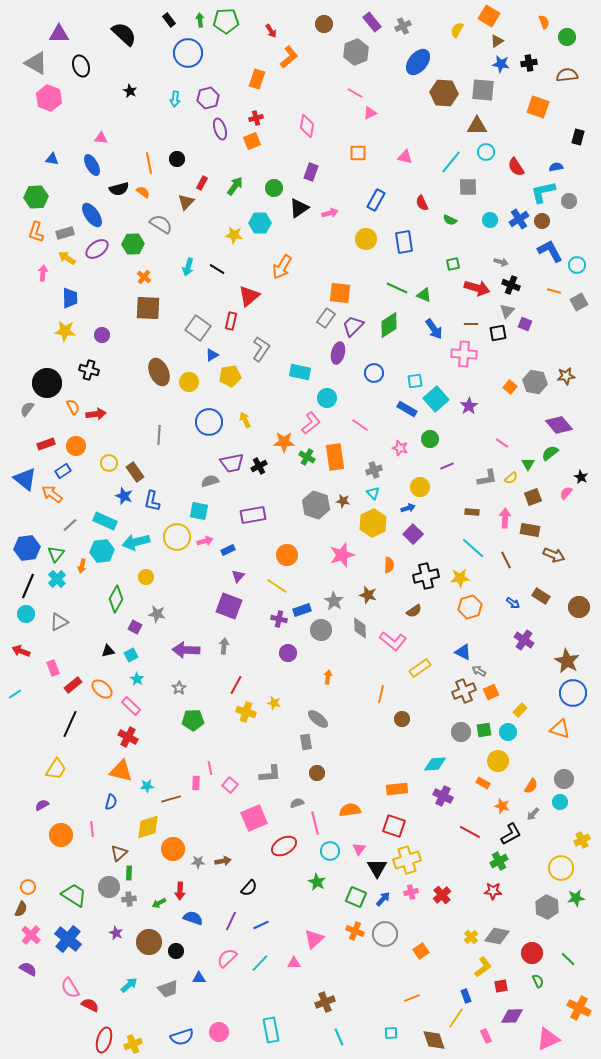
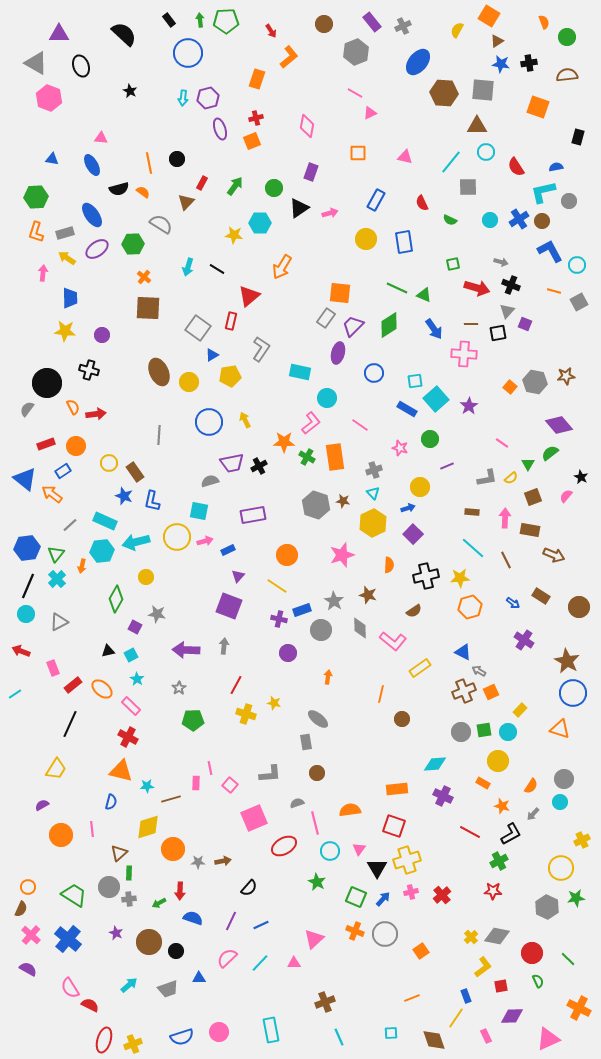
cyan arrow at (175, 99): moved 8 px right, 1 px up
pink semicircle at (566, 493): moved 3 px down
yellow cross at (246, 712): moved 2 px down
